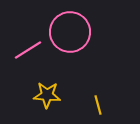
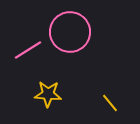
yellow star: moved 1 px right, 1 px up
yellow line: moved 12 px right, 2 px up; rotated 24 degrees counterclockwise
